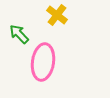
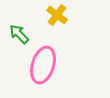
pink ellipse: moved 3 px down; rotated 9 degrees clockwise
